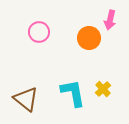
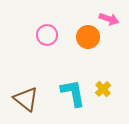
pink arrow: moved 1 px left, 1 px up; rotated 84 degrees counterclockwise
pink circle: moved 8 px right, 3 px down
orange circle: moved 1 px left, 1 px up
